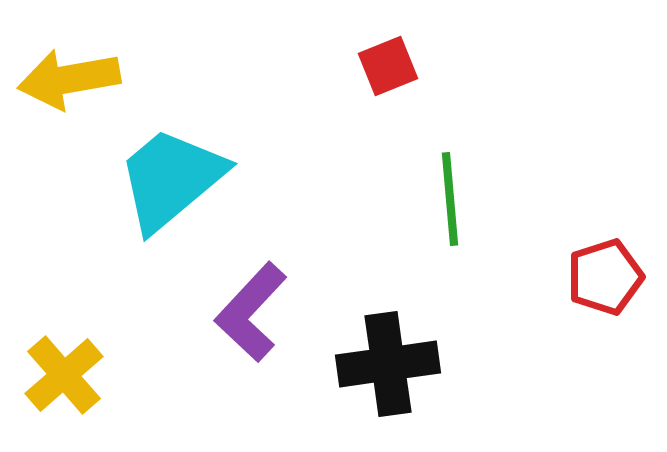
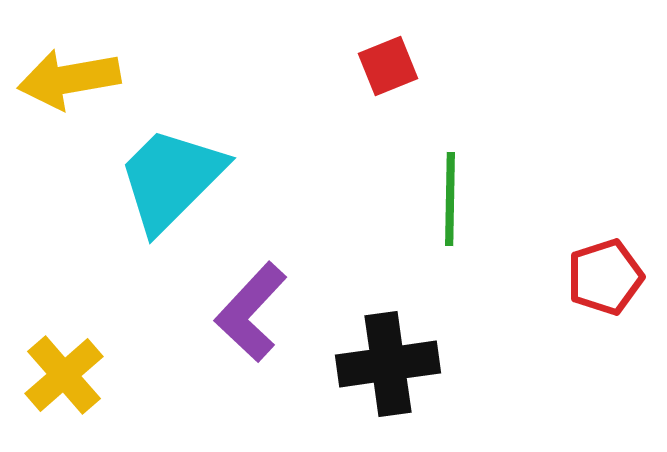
cyan trapezoid: rotated 5 degrees counterclockwise
green line: rotated 6 degrees clockwise
